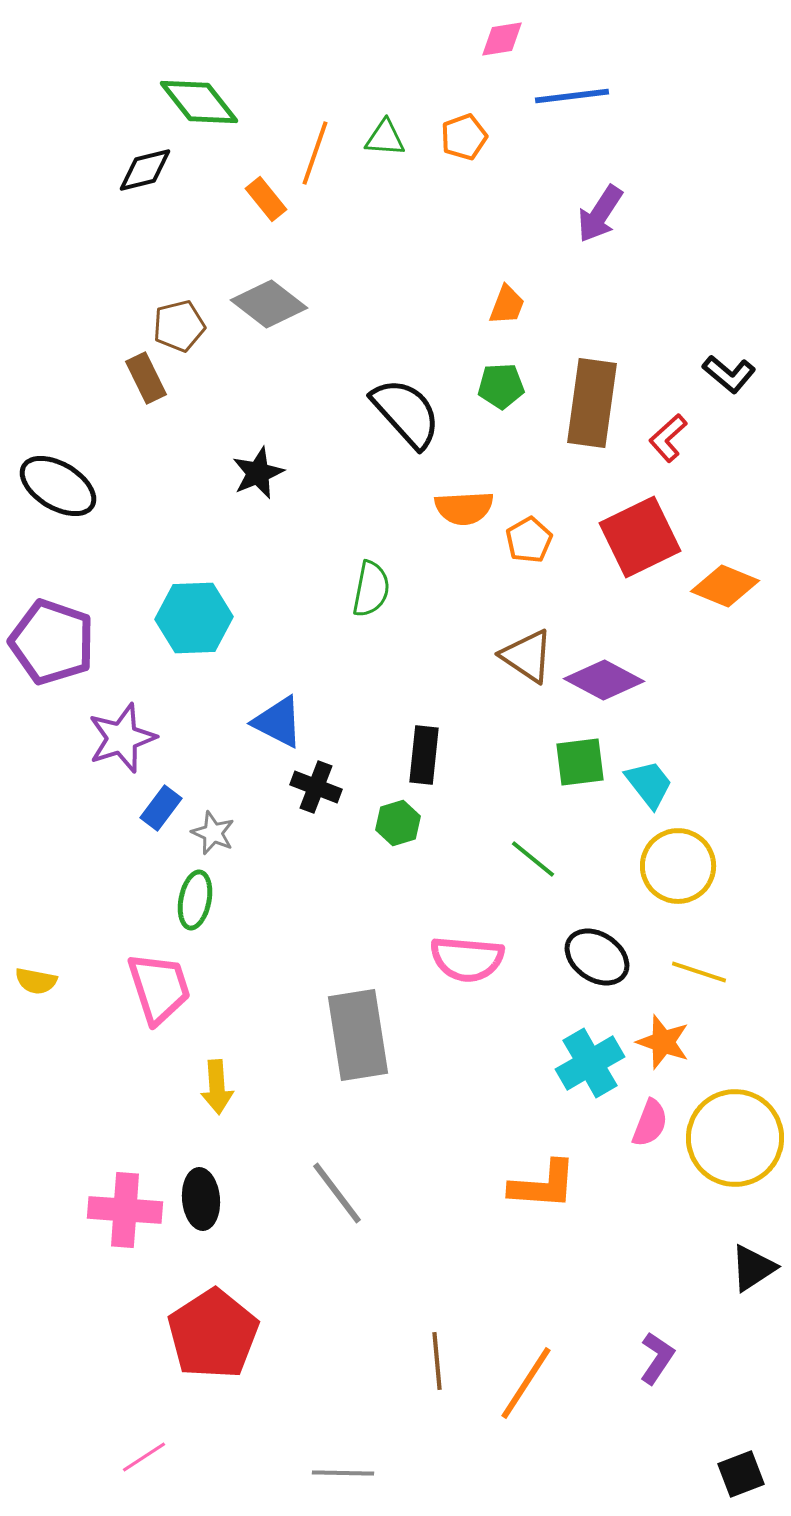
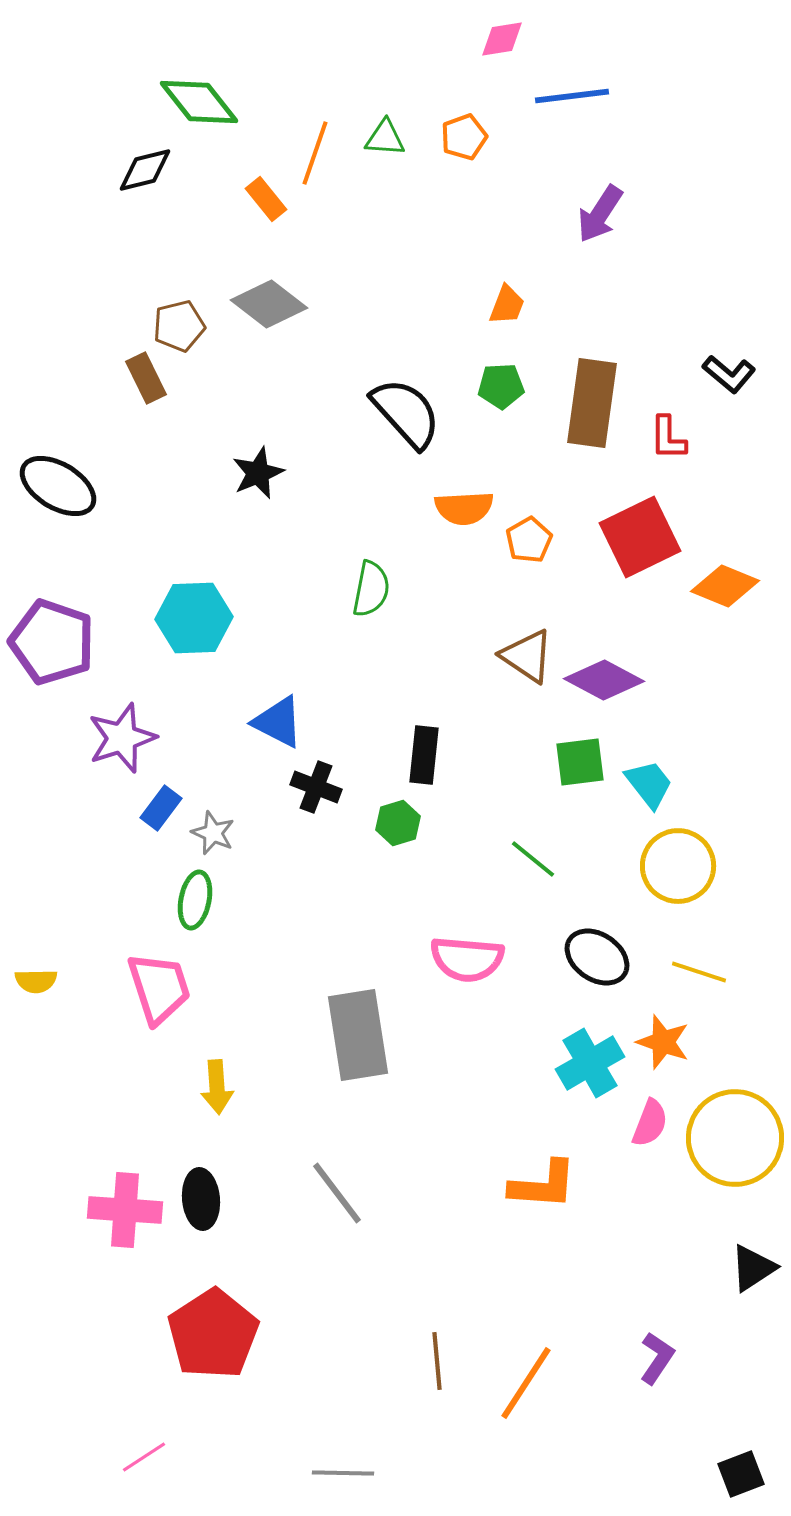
red L-shape at (668, 438): rotated 48 degrees counterclockwise
yellow semicircle at (36, 981): rotated 12 degrees counterclockwise
